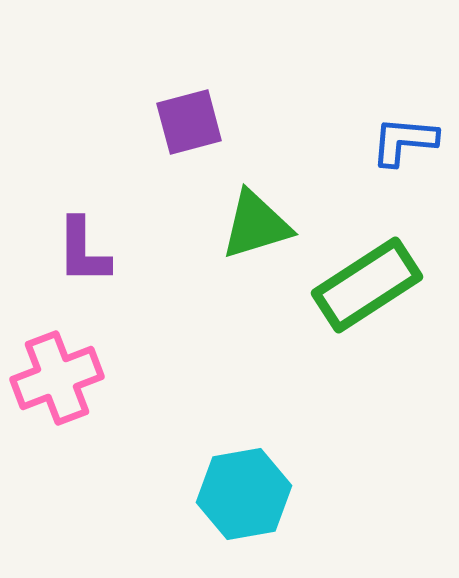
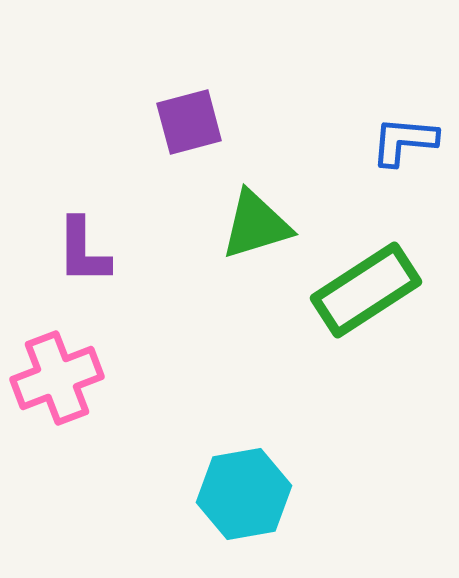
green rectangle: moved 1 px left, 5 px down
